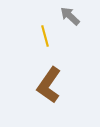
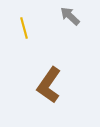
yellow line: moved 21 px left, 8 px up
